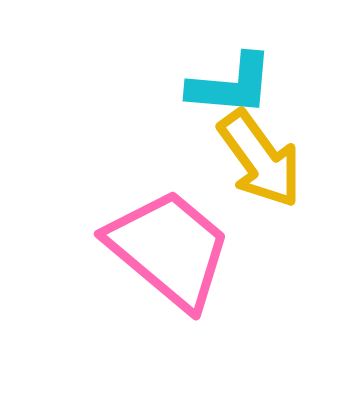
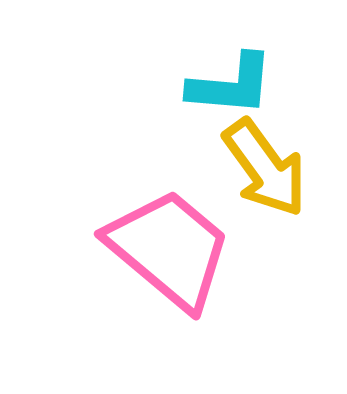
yellow arrow: moved 5 px right, 9 px down
